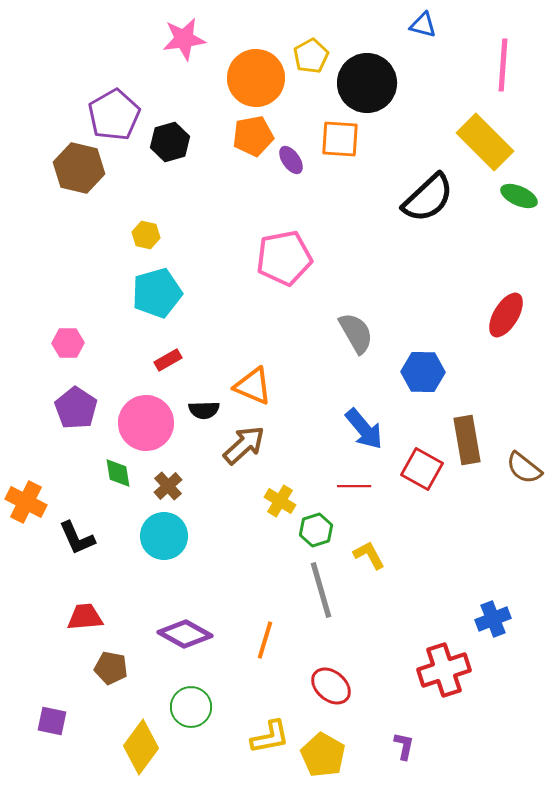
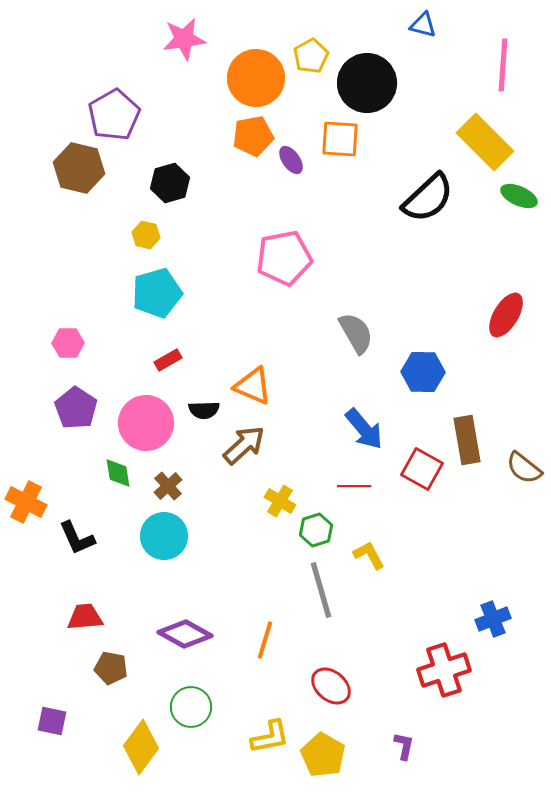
black hexagon at (170, 142): moved 41 px down
